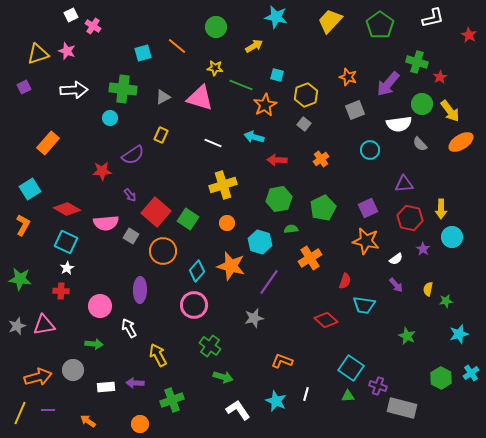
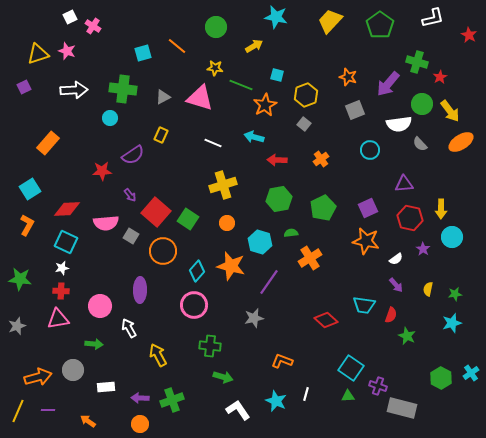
white square at (71, 15): moved 1 px left, 2 px down
red diamond at (67, 209): rotated 32 degrees counterclockwise
orange L-shape at (23, 225): moved 4 px right
green semicircle at (291, 229): moved 4 px down
white star at (67, 268): moved 5 px left; rotated 16 degrees clockwise
red semicircle at (345, 281): moved 46 px right, 34 px down
green star at (446, 301): moved 9 px right, 7 px up
pink triangle at (44, 325): moved 14 px right, 6 px up
cyan star at (459, 334): moved 7 px left, 11 px up
green cross at (210, 346): rotated 30 degrees counterclockwise
purple arrow at (135, 383): moved 5 px right, 15 px down
yellow line at (20, 413): moved 2 px left, 2 px up
